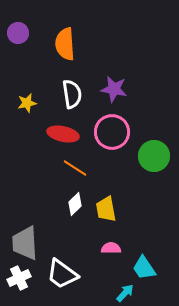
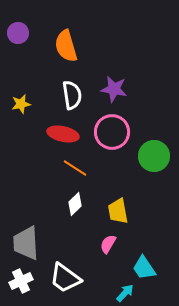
orange semicircle: moved 1 px right, 2 px down; rotated 12 degrees counterclockwise
white semicircle: moved 1 px down
yellow star: moved 6 px left, 1 px down
yellow trapezoid: moved 12 px right, 2 px down
gray trapezoid: moved 1 px right
pink semicircle: moved 3 px left, 4 px up; rotated 60 degrees counterclockwise
white trapezoid: moved 3 px right, 4 px down
white cross: moved 2 px right, 3 px down
